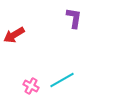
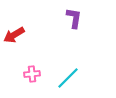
cyan line: moved 6 px right, 2 px up; rotated 15 degrees counterclockwise
pink cross: moved 1 px right, 12 px up; rotated 35 degrees counterclockwise
